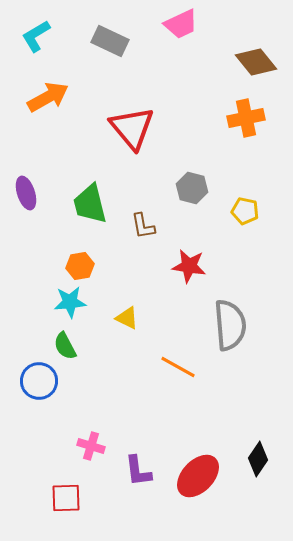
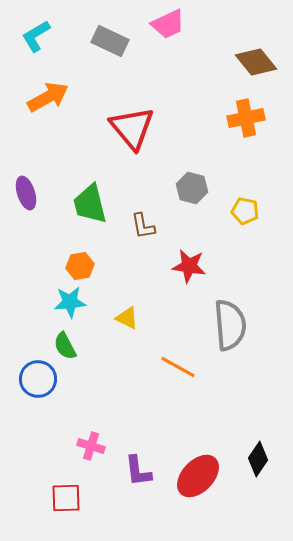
pink trapezoid: moved 13 px left
blue circle: moved 1 px left, 2 px up
